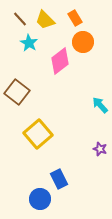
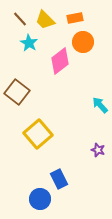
orange rectangle: rotated 70 degrees counterclockwise
purple star: moved 2 px left, 1 px down
